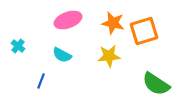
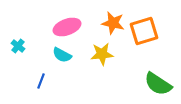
pink ellipse: moved 1 px left, 7 px down
yellow star: moved 7 px left, 2 px up
green semicircle: moved 2 px right
